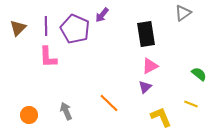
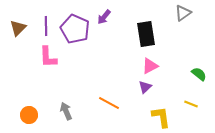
purple arrow: moved 2 px right, 2 px down
orange line: rotated 15 degrees counterclockwise
yellow L-shape: rotated 15 degrees clockwise
